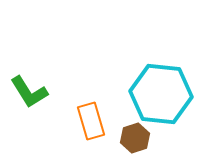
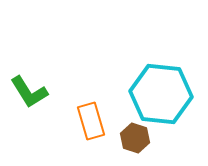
brown hexagon: rotated 24 degrees counterclockwise
